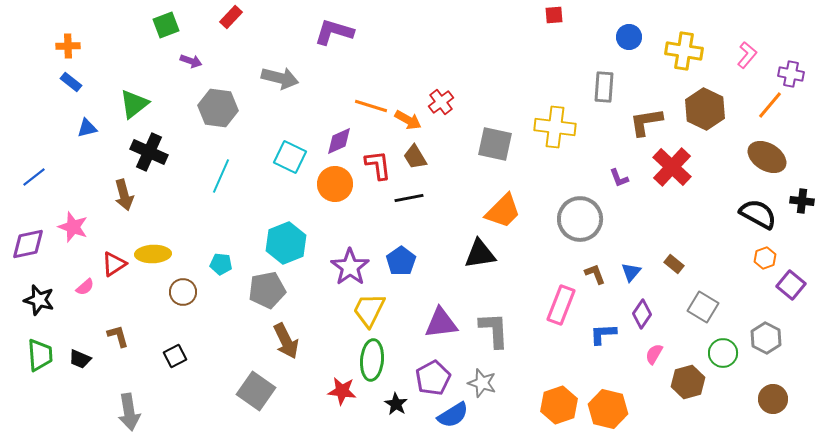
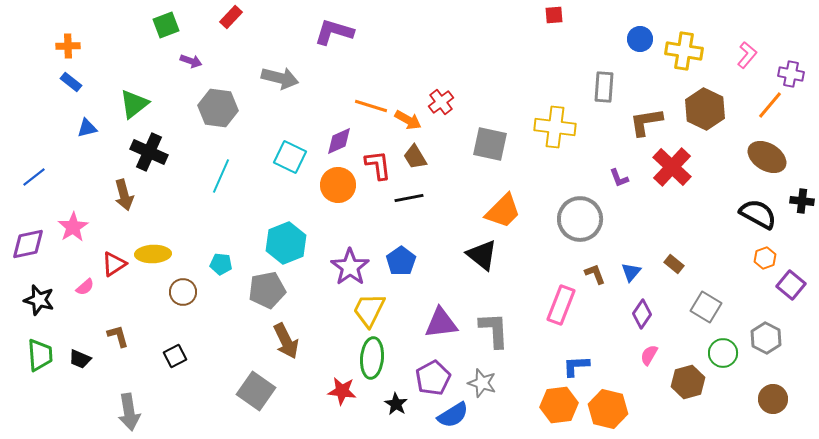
blue circle at (629, 37): moved 11 px right, 2 px down
gray square at (495, 144): moved 5 px left
orange circle at (335, 184): moved 3 px right, 1 px down
pink star at (73, 227): rotated 20 degrees clockwise
black triangle at (480, 254): moved 2 px right, 1 px down; rotated 48 degrees clockwise
gray square at (703, 307): moved 3 px right
blue L-shape at (603, 334): moved 27 px left, 32 px down
pink semicircle at (654, 354): moved 5 px left, 1 px down
green ellipse at (372, 360): moved 2 px up
orange hexagon at (559, 405): rotated 12 degrees clockwise
